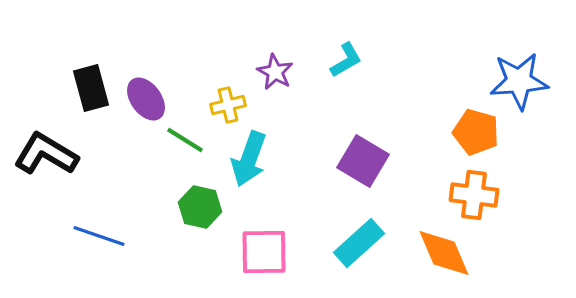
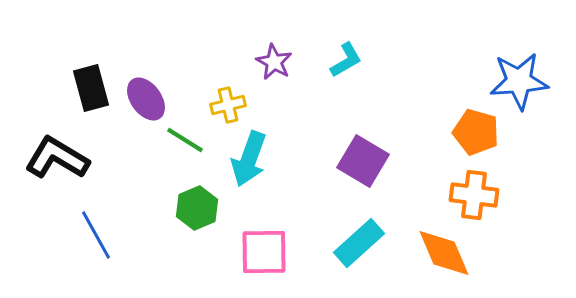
purple star: moved 1 px left, 10 px up
black L-shape: moved 11 px right, 4 px down
green hexagon: moved 3 px left, 1 px down; rotated 24 degrees clockwise
blue line: moved 3 px left, 1 px up; rotated 42 degrees clockwise
